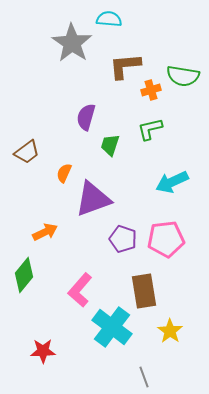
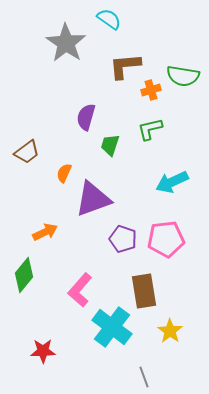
cyan semicircle: rotated 30 degrees clockwise
gray star: moved 6 px left
